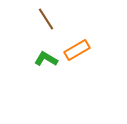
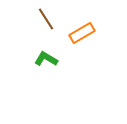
orange rectangle: moved 5 px right, 17 px up
